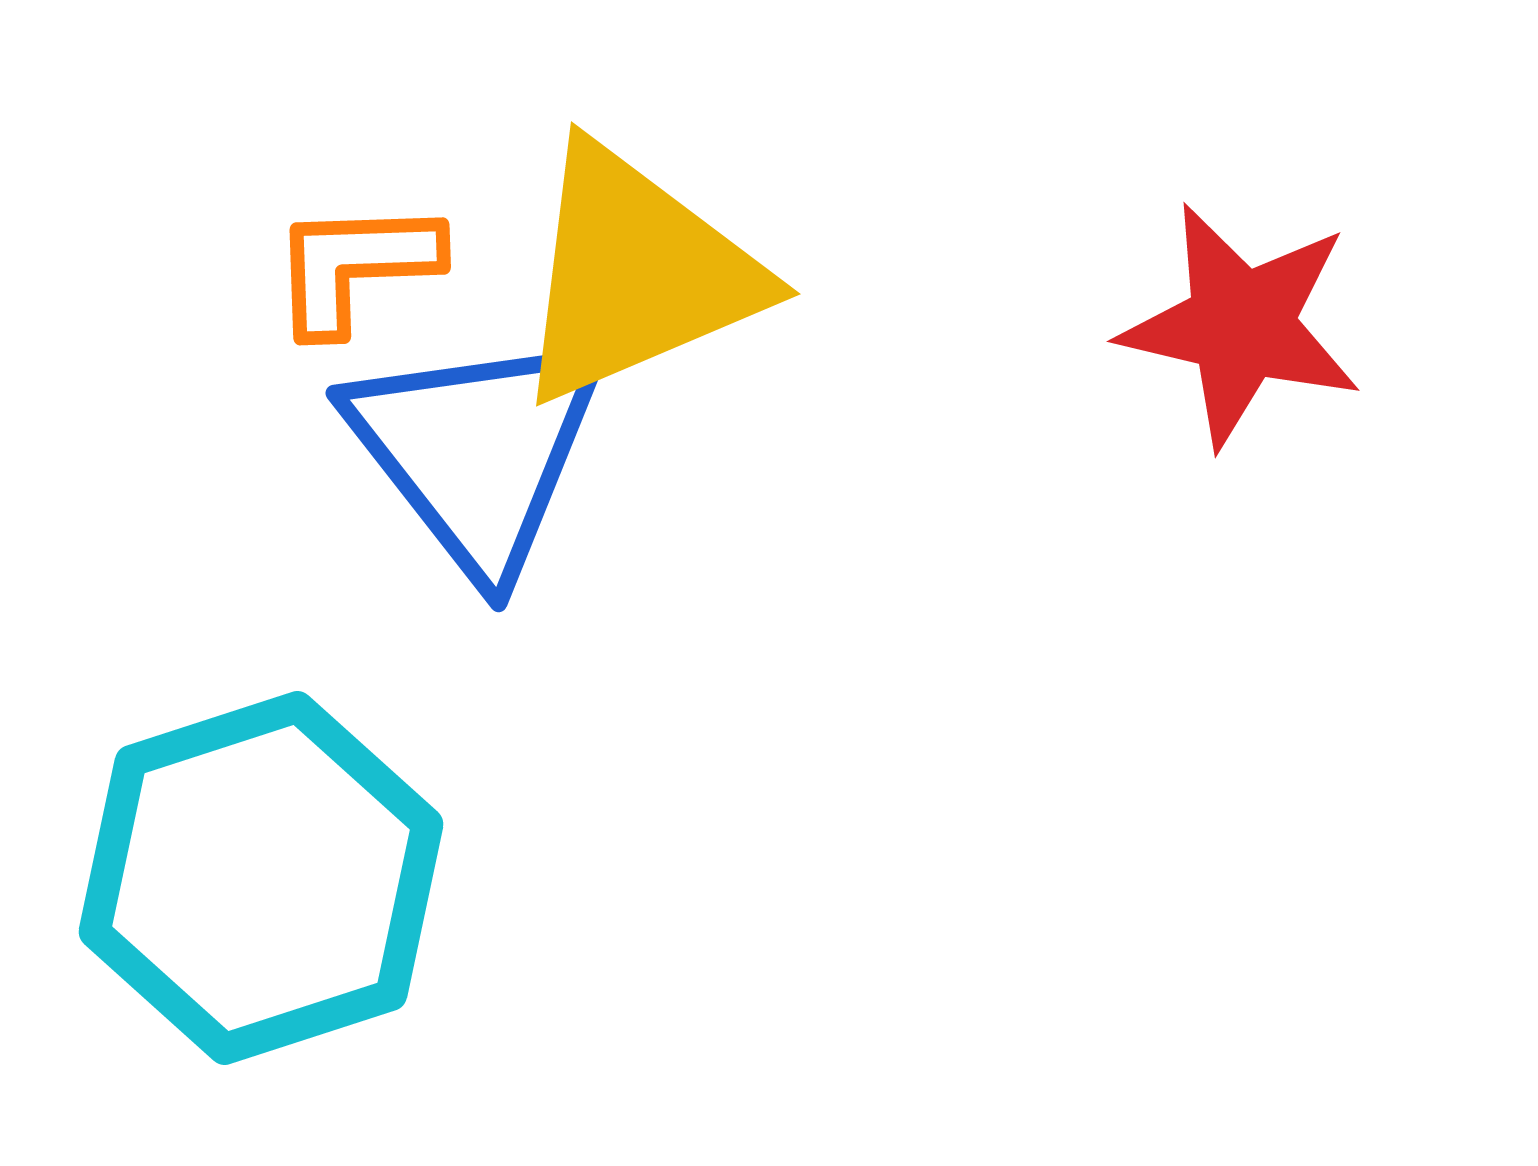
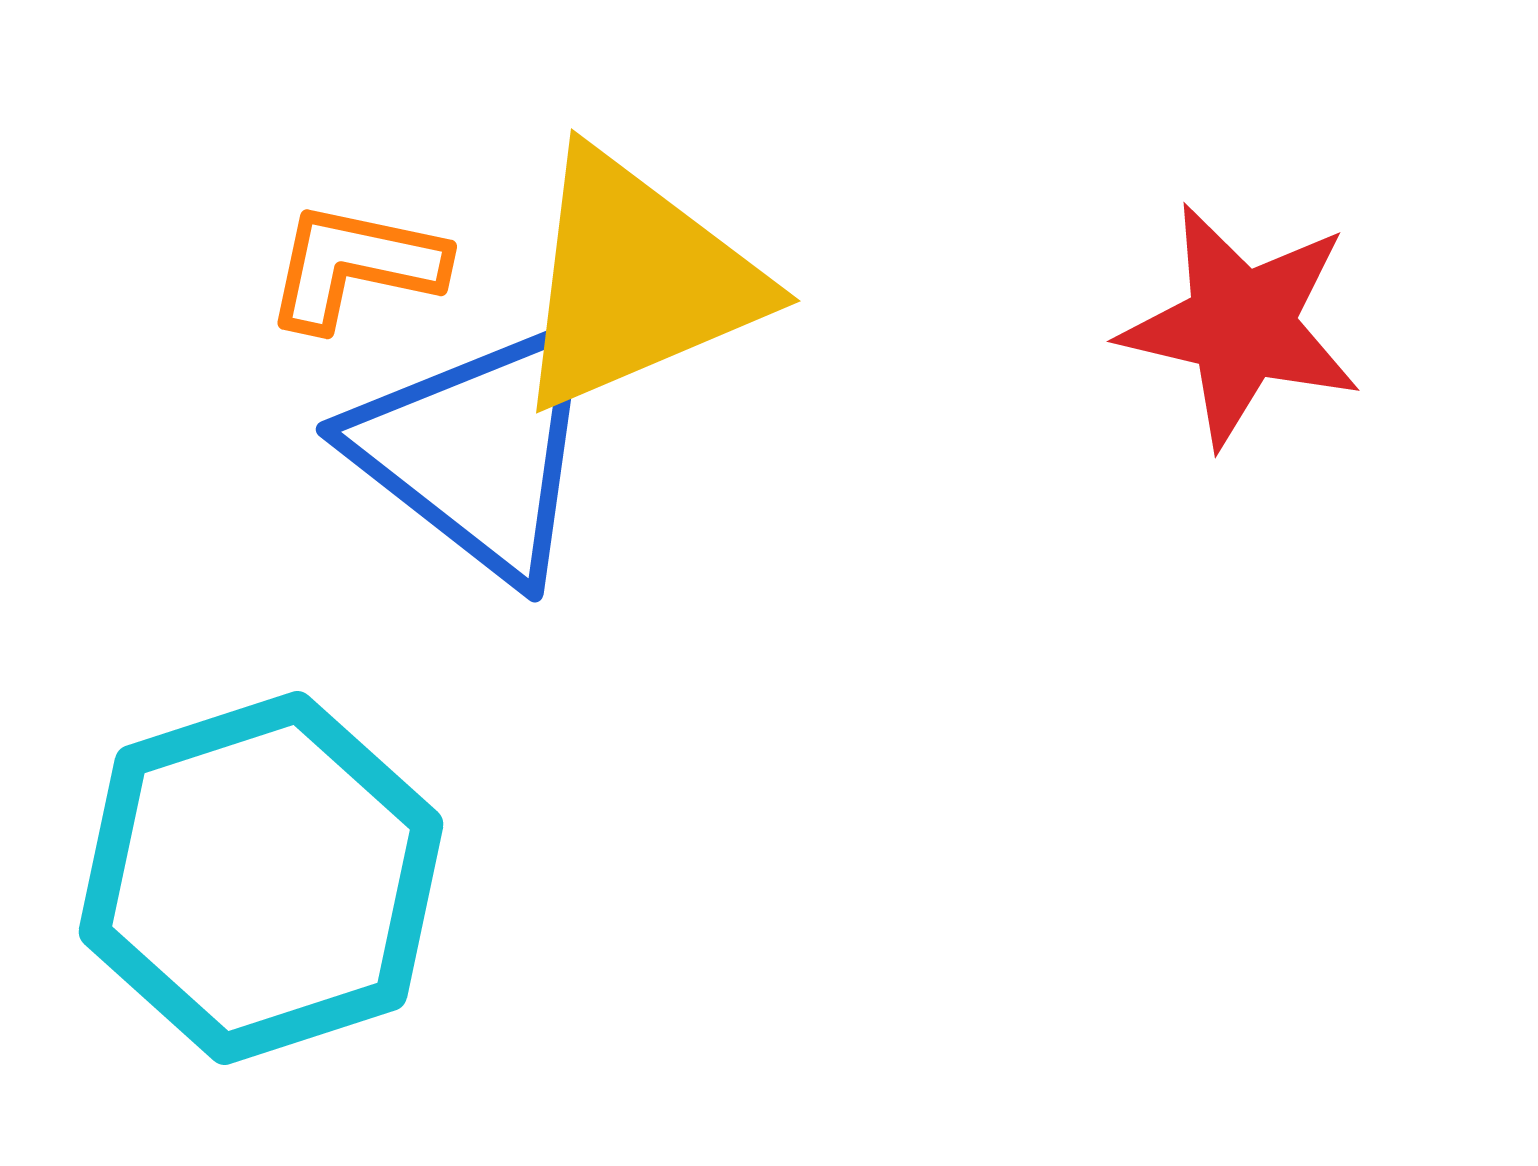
orange L-shape: rotated 14 degrees clockwise
yellow triangle: moved 7 px down
blue triangle: rotated 14 degrees counterclockwise
